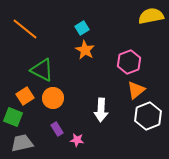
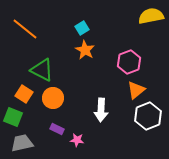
orange square: moved 1 px left, 2 px up; rotated 24 degrees counterclockwise
purple rectangle: rotated 32 degrees counterclockwise
